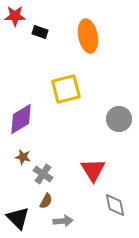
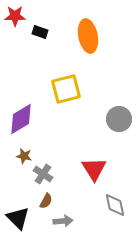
brown star: moved 1 px right, 1 px up
red triangle: moved 1 px right, 1 px up
